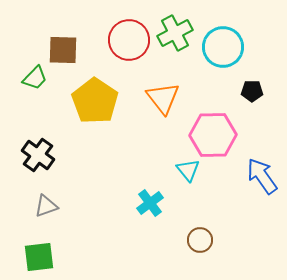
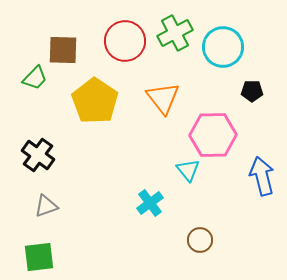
red circle: moved 4 px left, 1 px down
blue arrow: rotated 21 degrees clockwise
